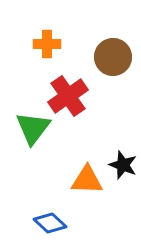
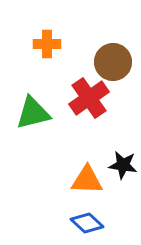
brown circle: moved 5 px down
red cross: moved 21 px right, 2 px down
green triangle: moved 15 px up; rotated 39 degrees clockwise
black star: rotated 12 degrees counterclockwise
blue diamond: moved 37 px right
